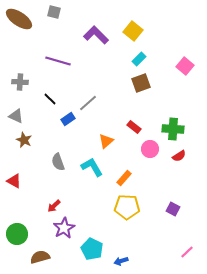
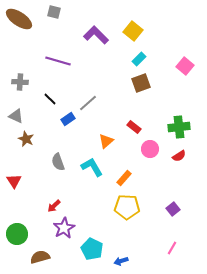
green cross: moved 6 px right, 2 px up; rotated 10 degrees counterclockwise
brown star: moved 2 px right, 1 px up
red triangle: rotated 28 degrees clockwise
purple square: rotated 24 degrees clockwise
pink line: moved 15 px left, 4 px up; rotated 16 degrees counterclockwise
